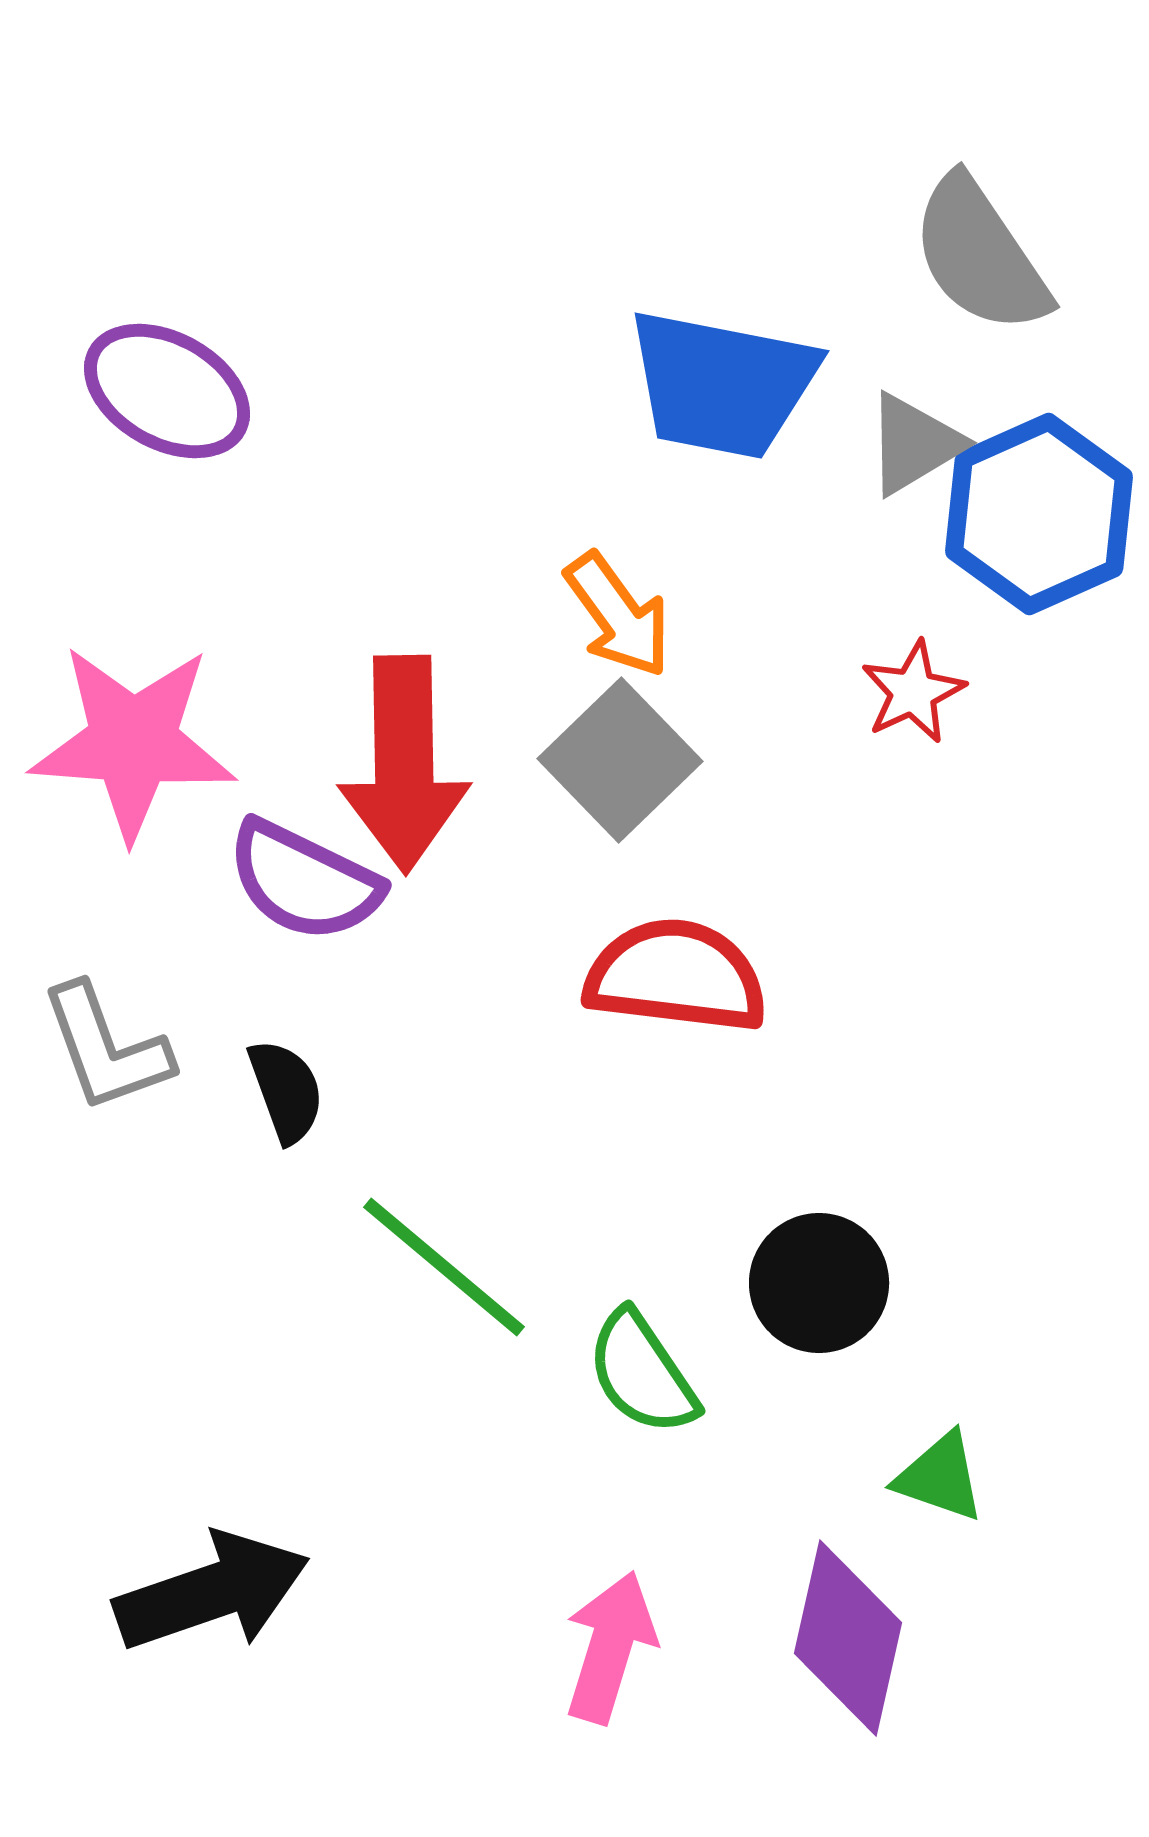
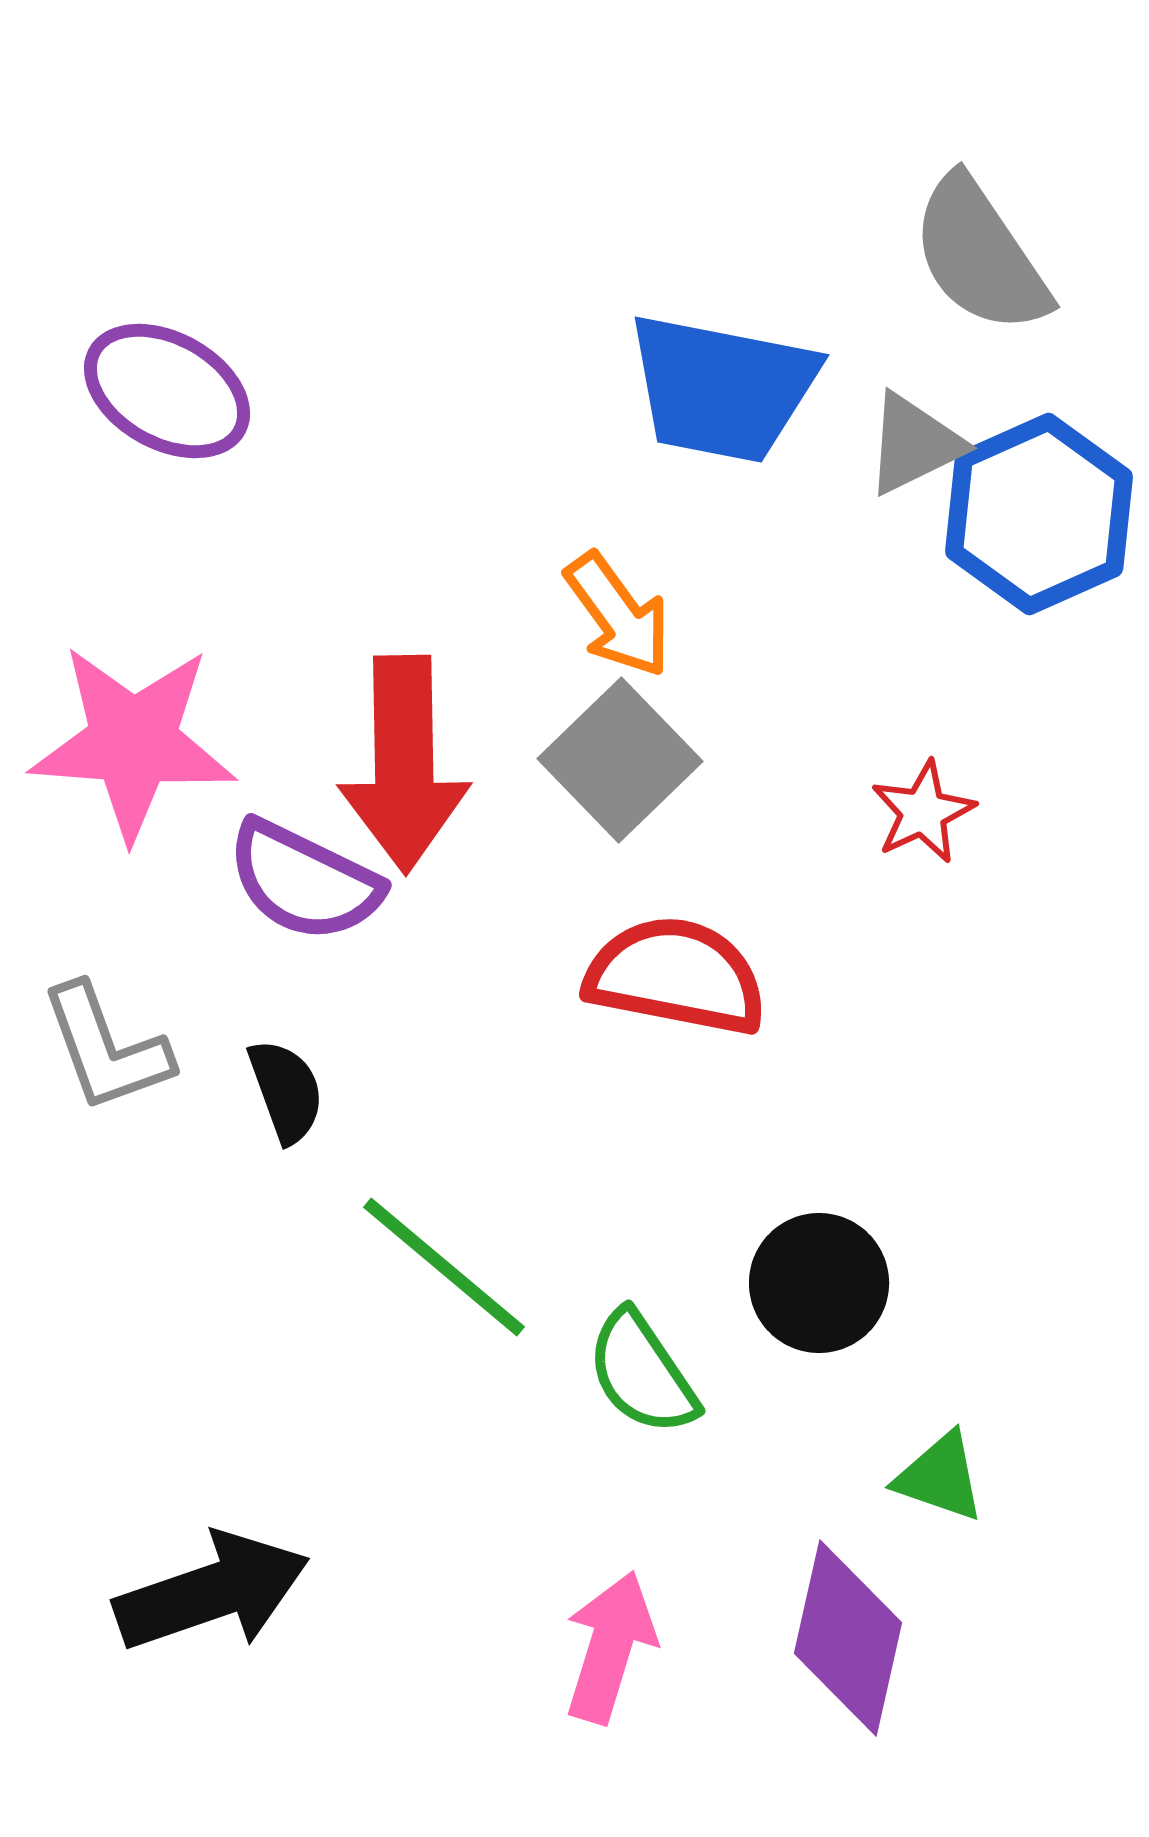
blue trapezoid: moved 4 px down
gray triangle: rotated 5 degrees clockwise
red star: moved 10 px right, 120 px down
red semicircle: rotated 4 degrees clockwise
